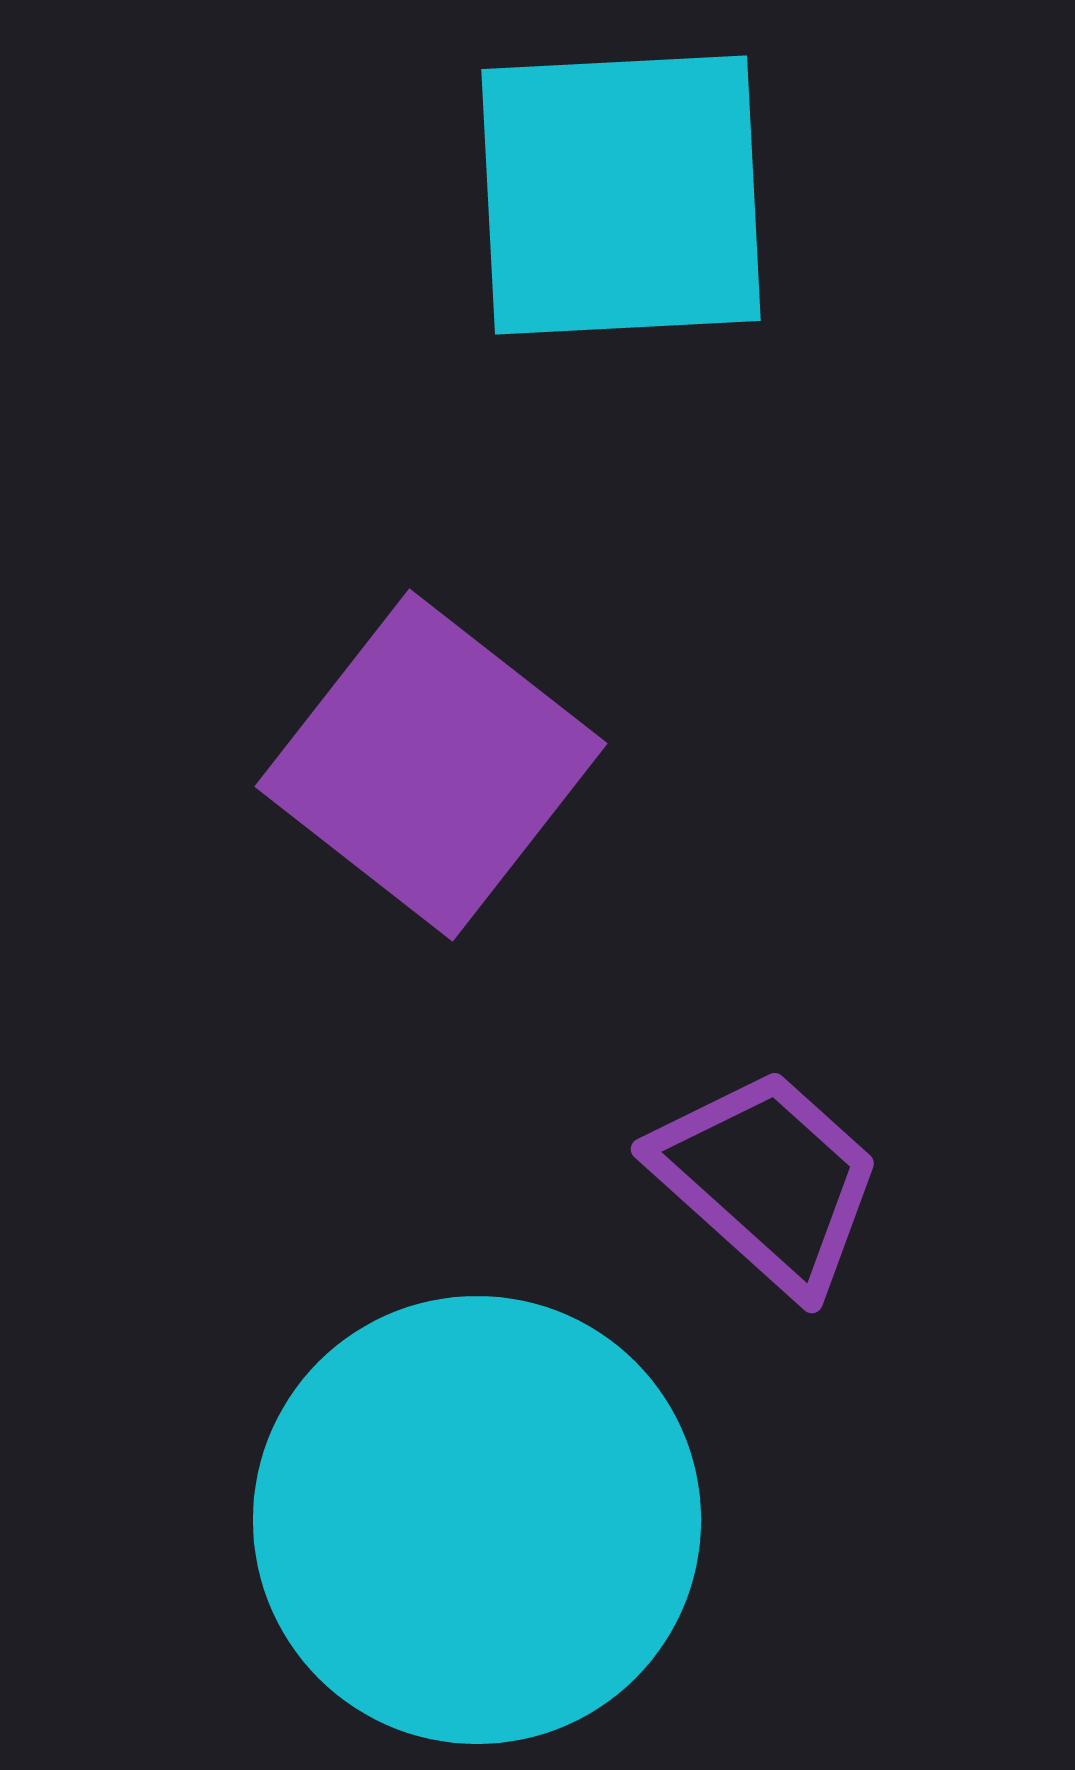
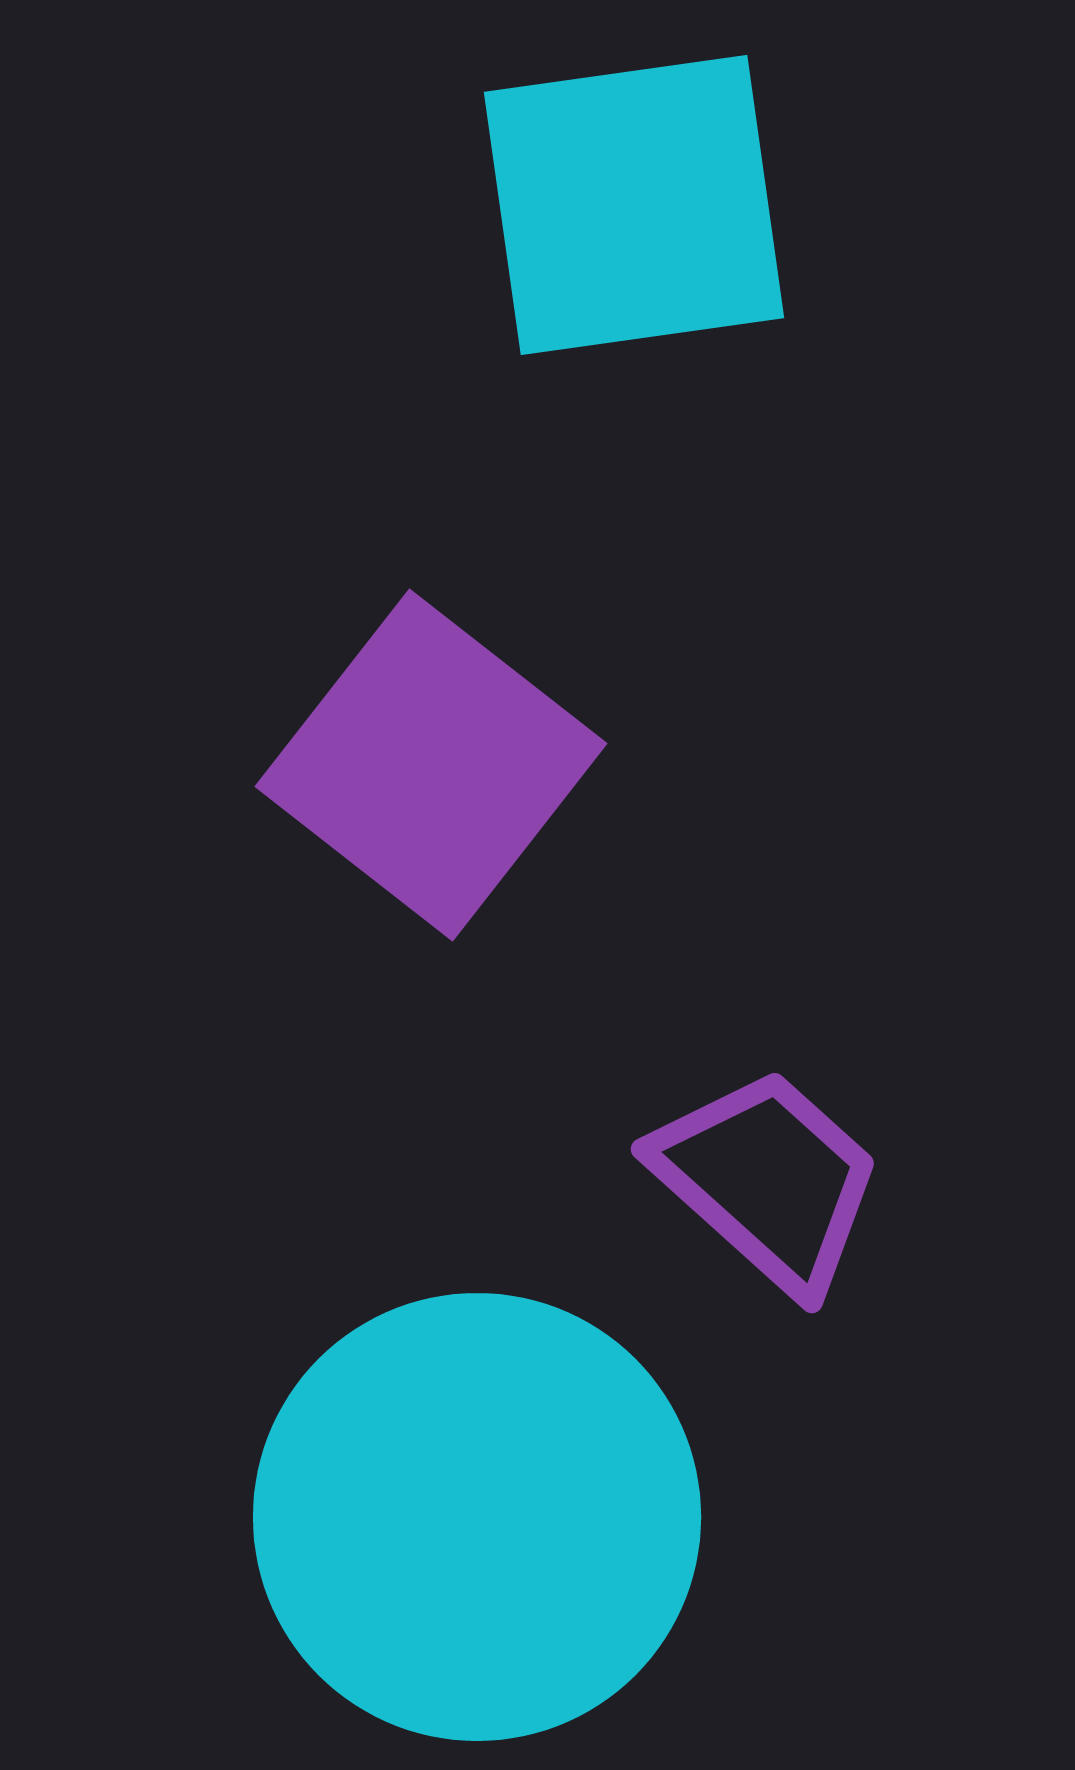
cyan square: moved 13 px right, 10 px down; rotated 5 degrees counterclockwise
cyan circle: moved 3 px up
